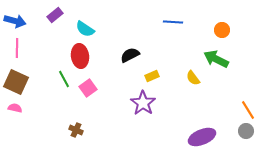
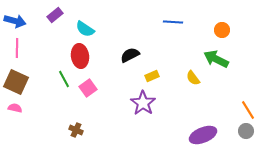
purple ellipse: moved 1 px right, 2 px up
